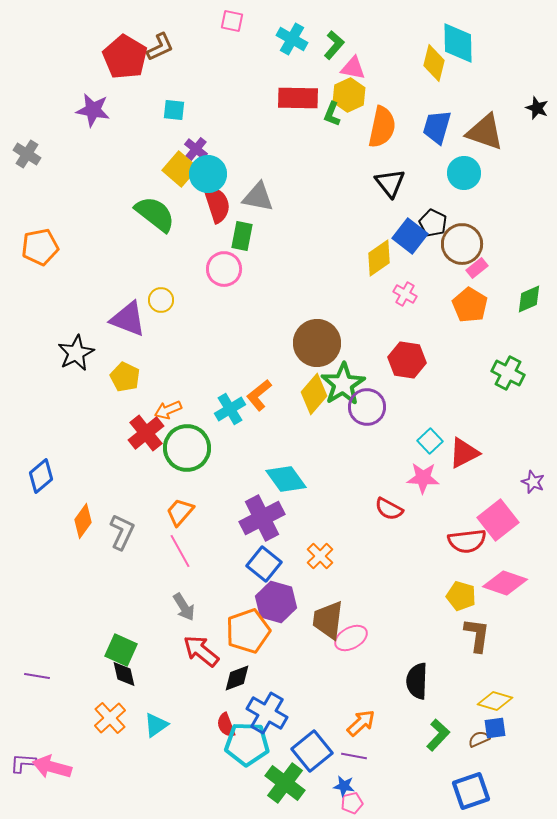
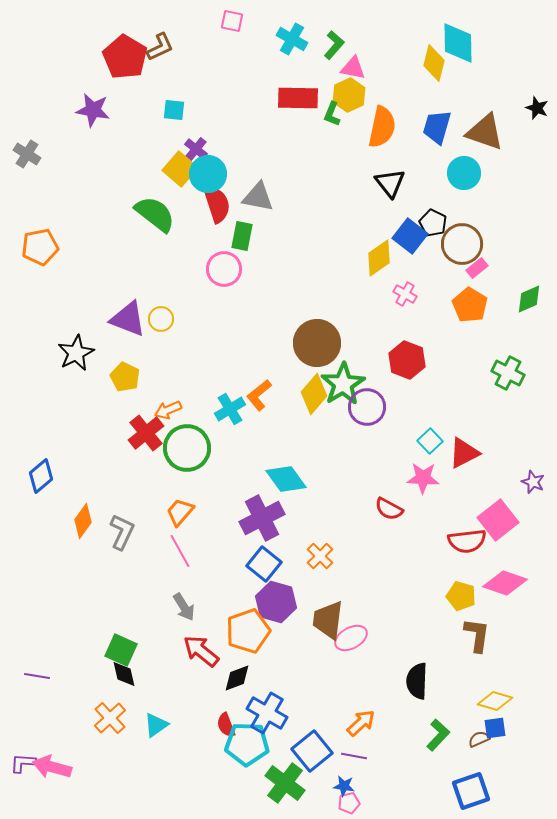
yellow circle at (161, 300): moved 19 px down
red hexagon at (407, 360): rotated 12 degrees clockwise
pink pentagon at (352, 803): moved 3 px left
